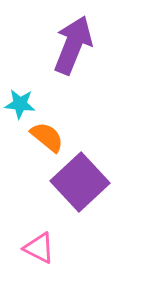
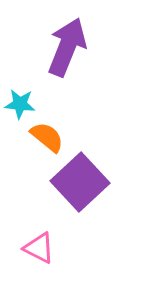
purple arrow: moved 6 px left, 2 px down
